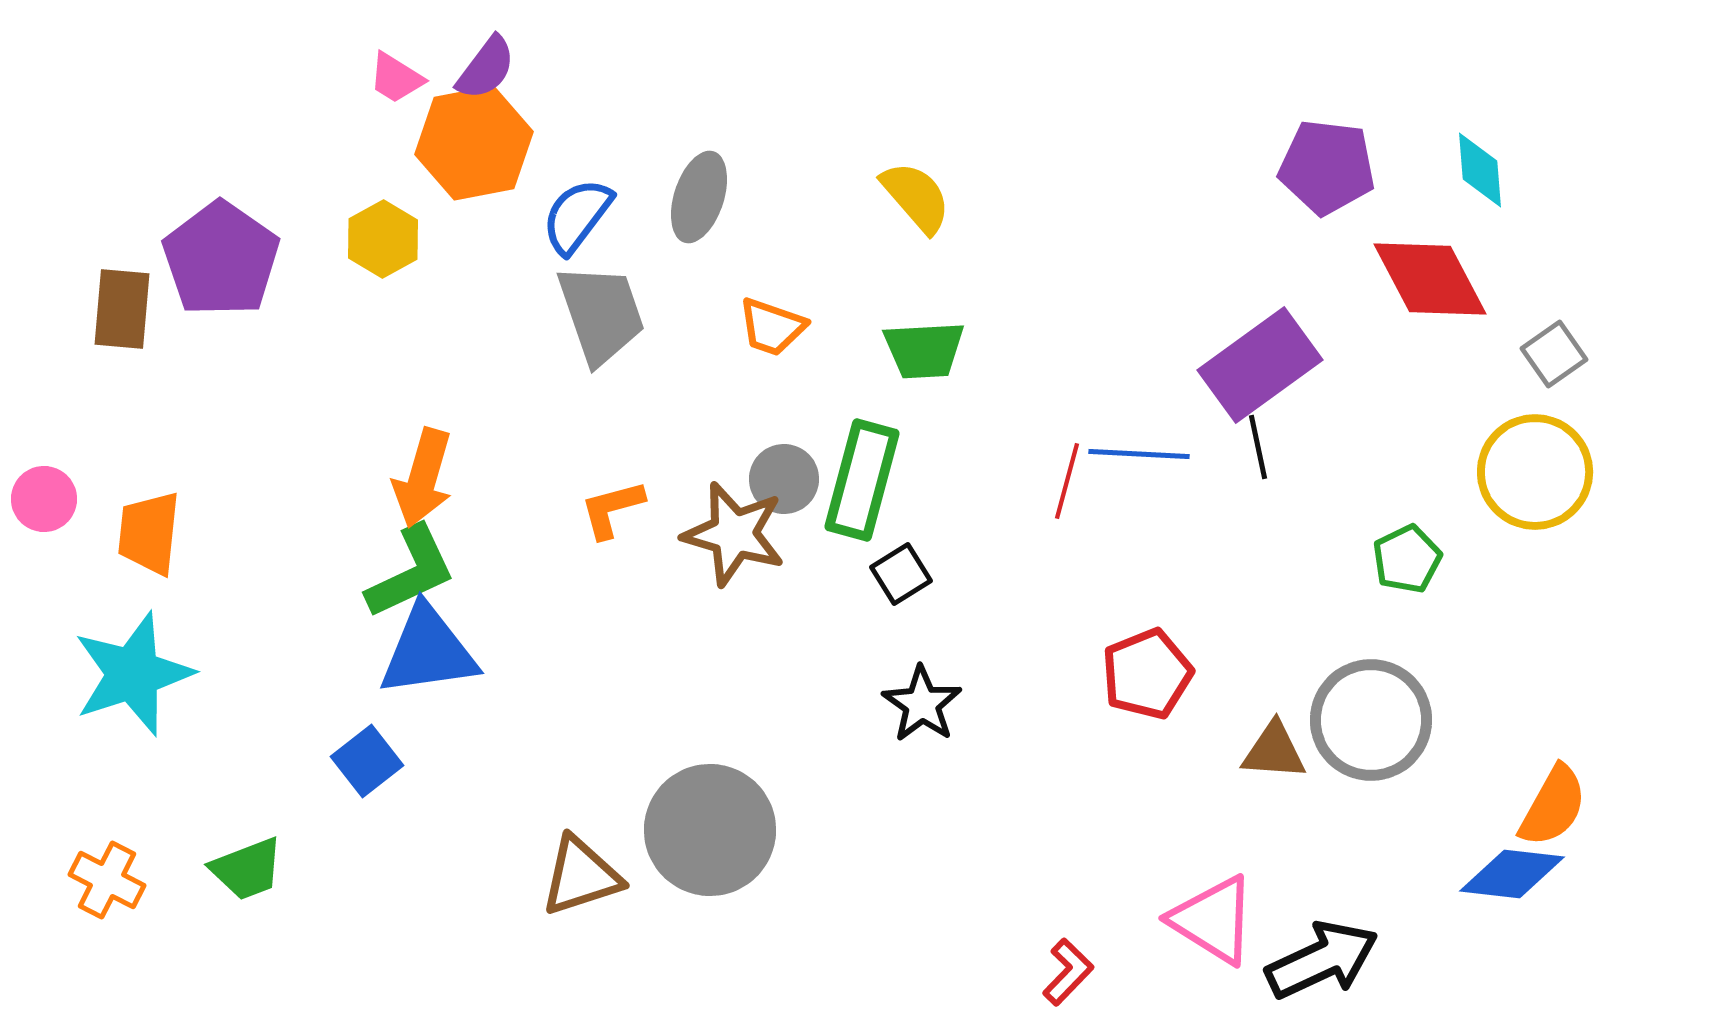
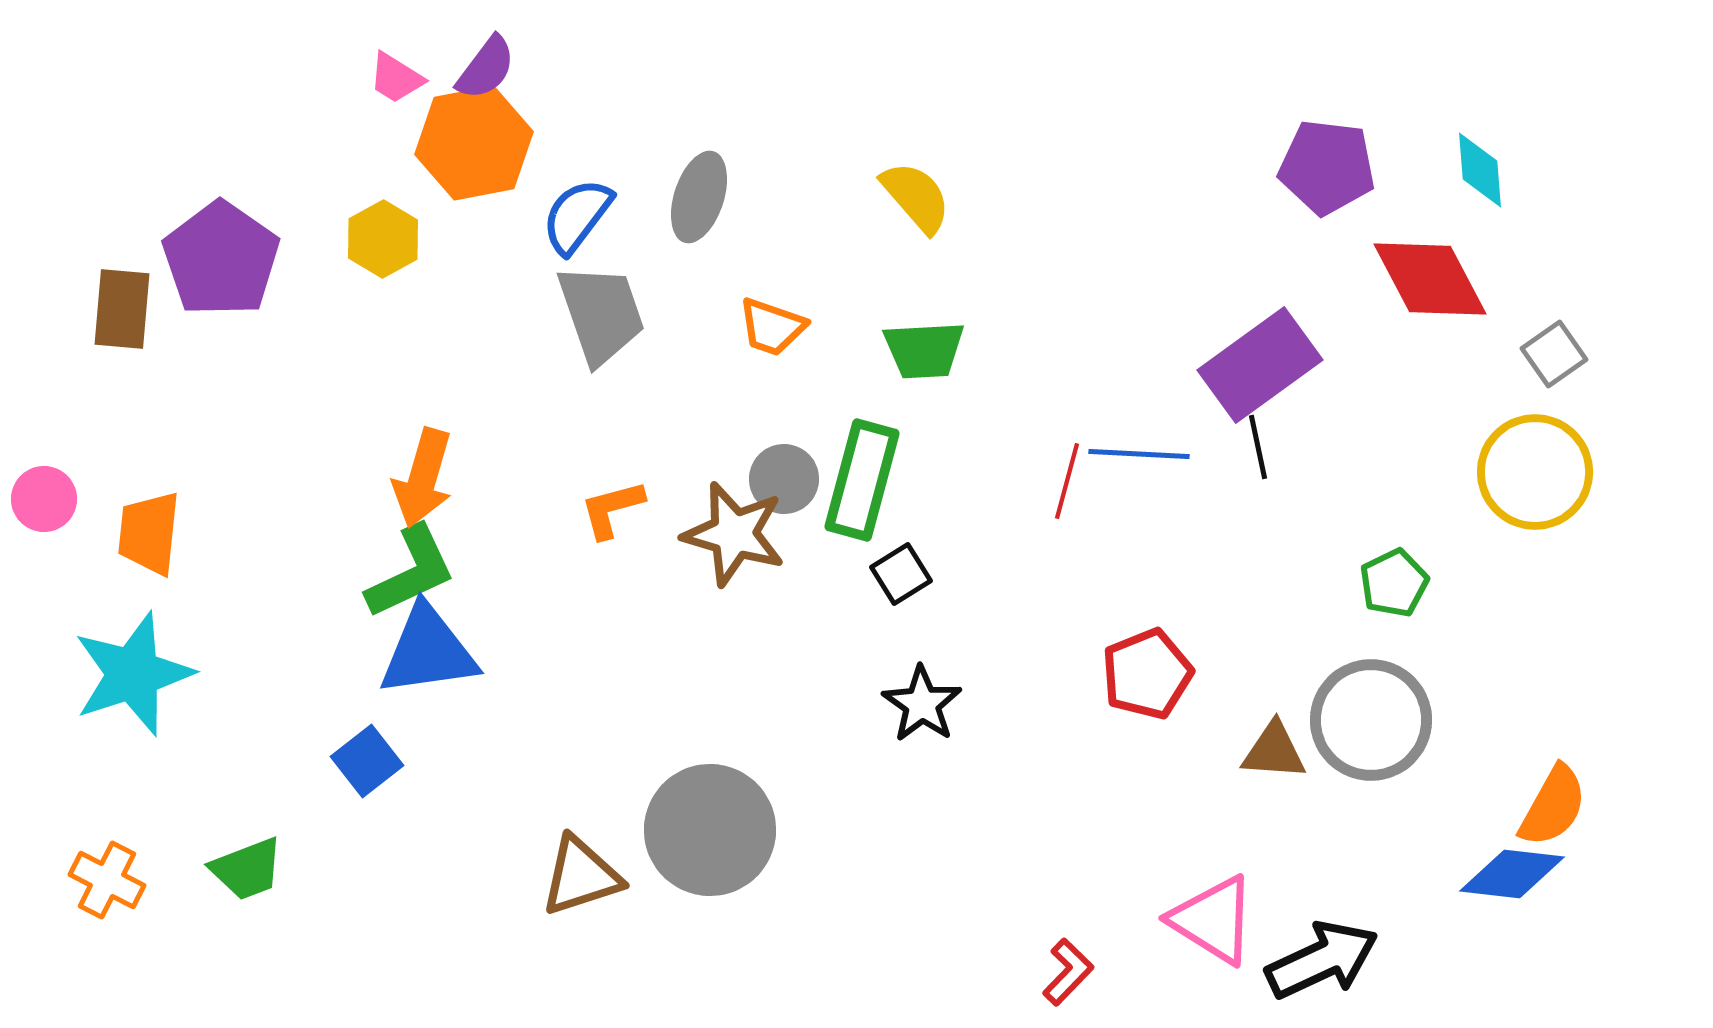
green pentagon at (1407, 559): moved 13 px left, 24 px down
